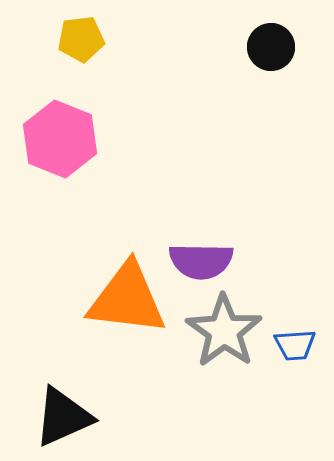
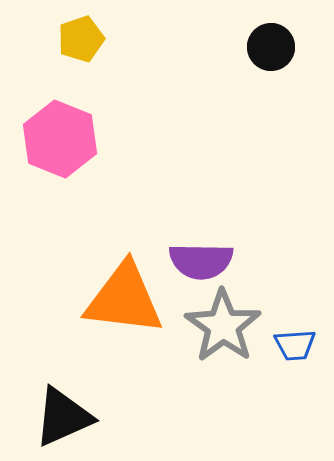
yellow pentagon: rotated 12 degrees counterclockwise
orange triangle: moved 3 px left
gray star: moved 1 px left, 5 px up
